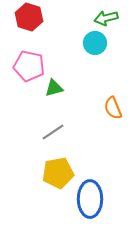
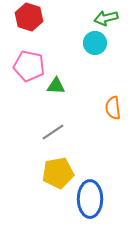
green triangle: moved 2 px right, 2 px up; rotated 18 degrees clockwise
orange semicircle: rotated 15 degrees clockwise
